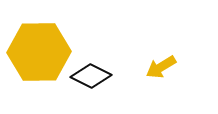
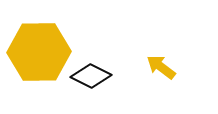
yellow arrow: rotated 68 degrees clockwise
